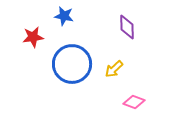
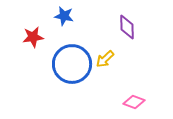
yellow arrow: moved 9 px left, 10 px up
